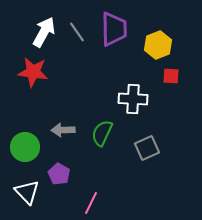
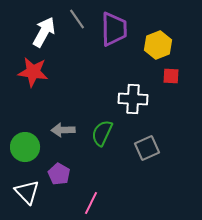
gray line: moved 13 px up
